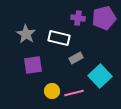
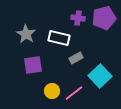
pink line: rotated 24 degrees counterclockwise
